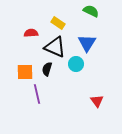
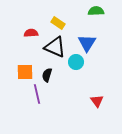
green semicircle: moved 5 px right; rotated 28 degrees counterclockwise
cyan circle: moved 2 px up
black semicircle: moved 6 px down
